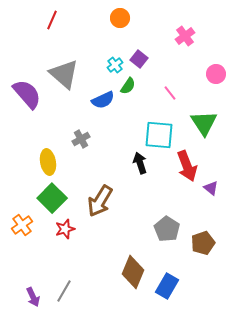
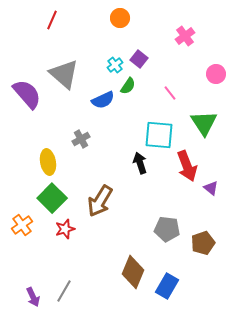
gray pentagon: rotated 25 degrees counterclockwise
